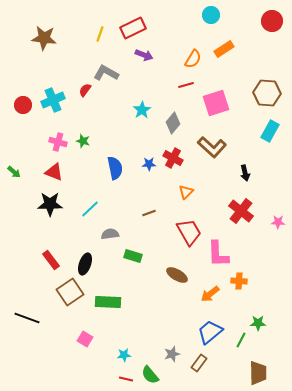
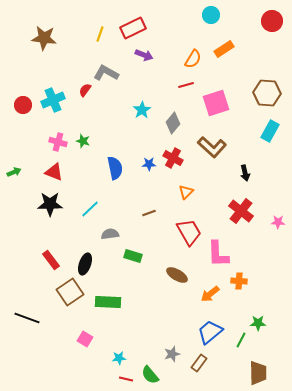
green arrow at (14, 172): rotated 64 degrees counterclockwise
cyan star at (124, 355): moved 5 px left, 3 px down
